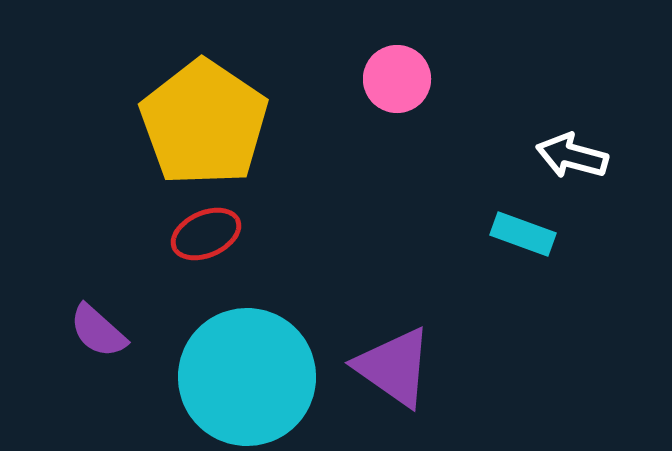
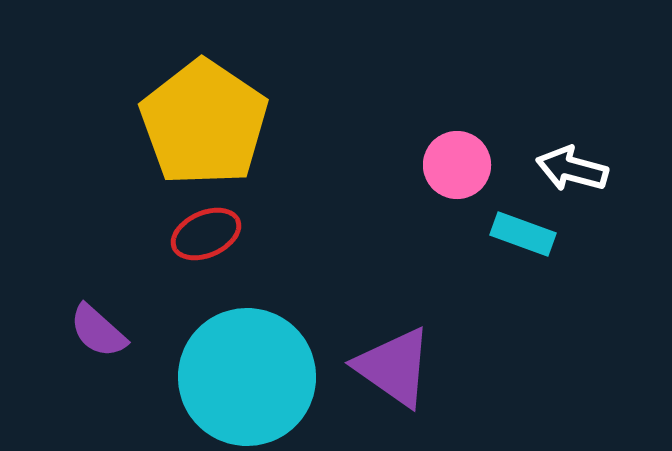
pink circle: moved 60 px right, 86 px down
white arrow: moved 13 px down
